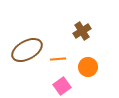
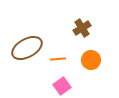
brown cross: moved 3 px up
brown ellipse: moved 2 px up
orange circle: moved 3 px right, 7 px up
